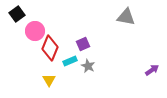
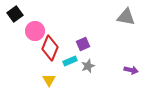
black square: moved 2 px left
gray star: rotated 24 degrees clockwise
purple arrow: moved 21 px left; rotated 48 degrees clockwise
